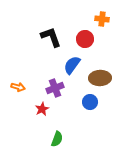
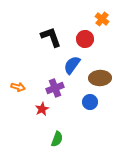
orange cross: rotated 32 degrees clockwise
